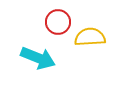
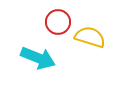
yellow semicircle: rotated 20 degrees clockwise
